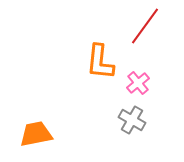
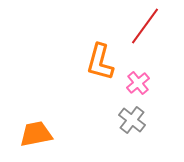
orange L-shape: rotated 9 degrees clockwise
gray cross: rotated 8 degrees clockwise
